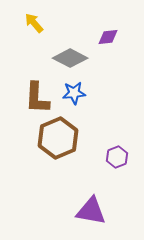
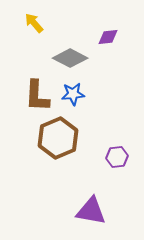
blue star: moved 1 px left, 1 px down
brown L-shape: moved 2 px up
purple hexagon: rotated 15 degrees clockwise
